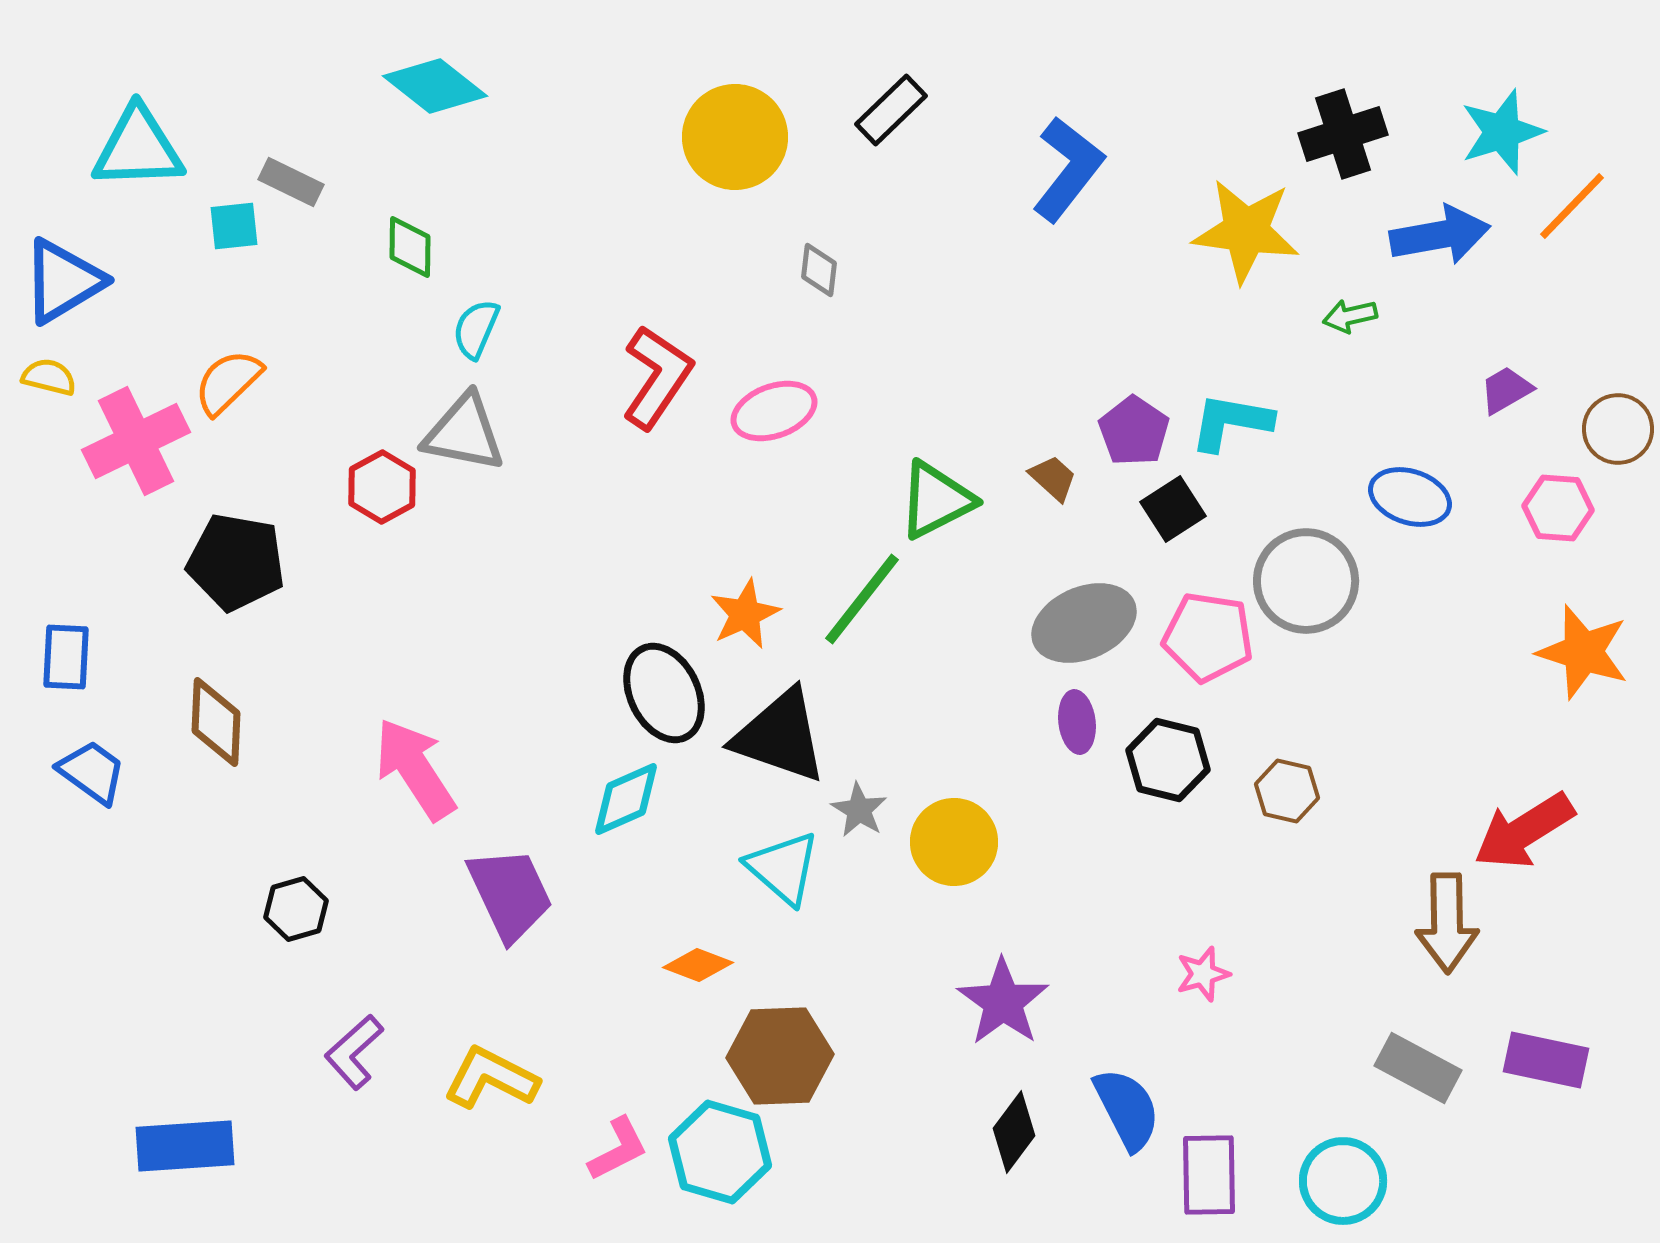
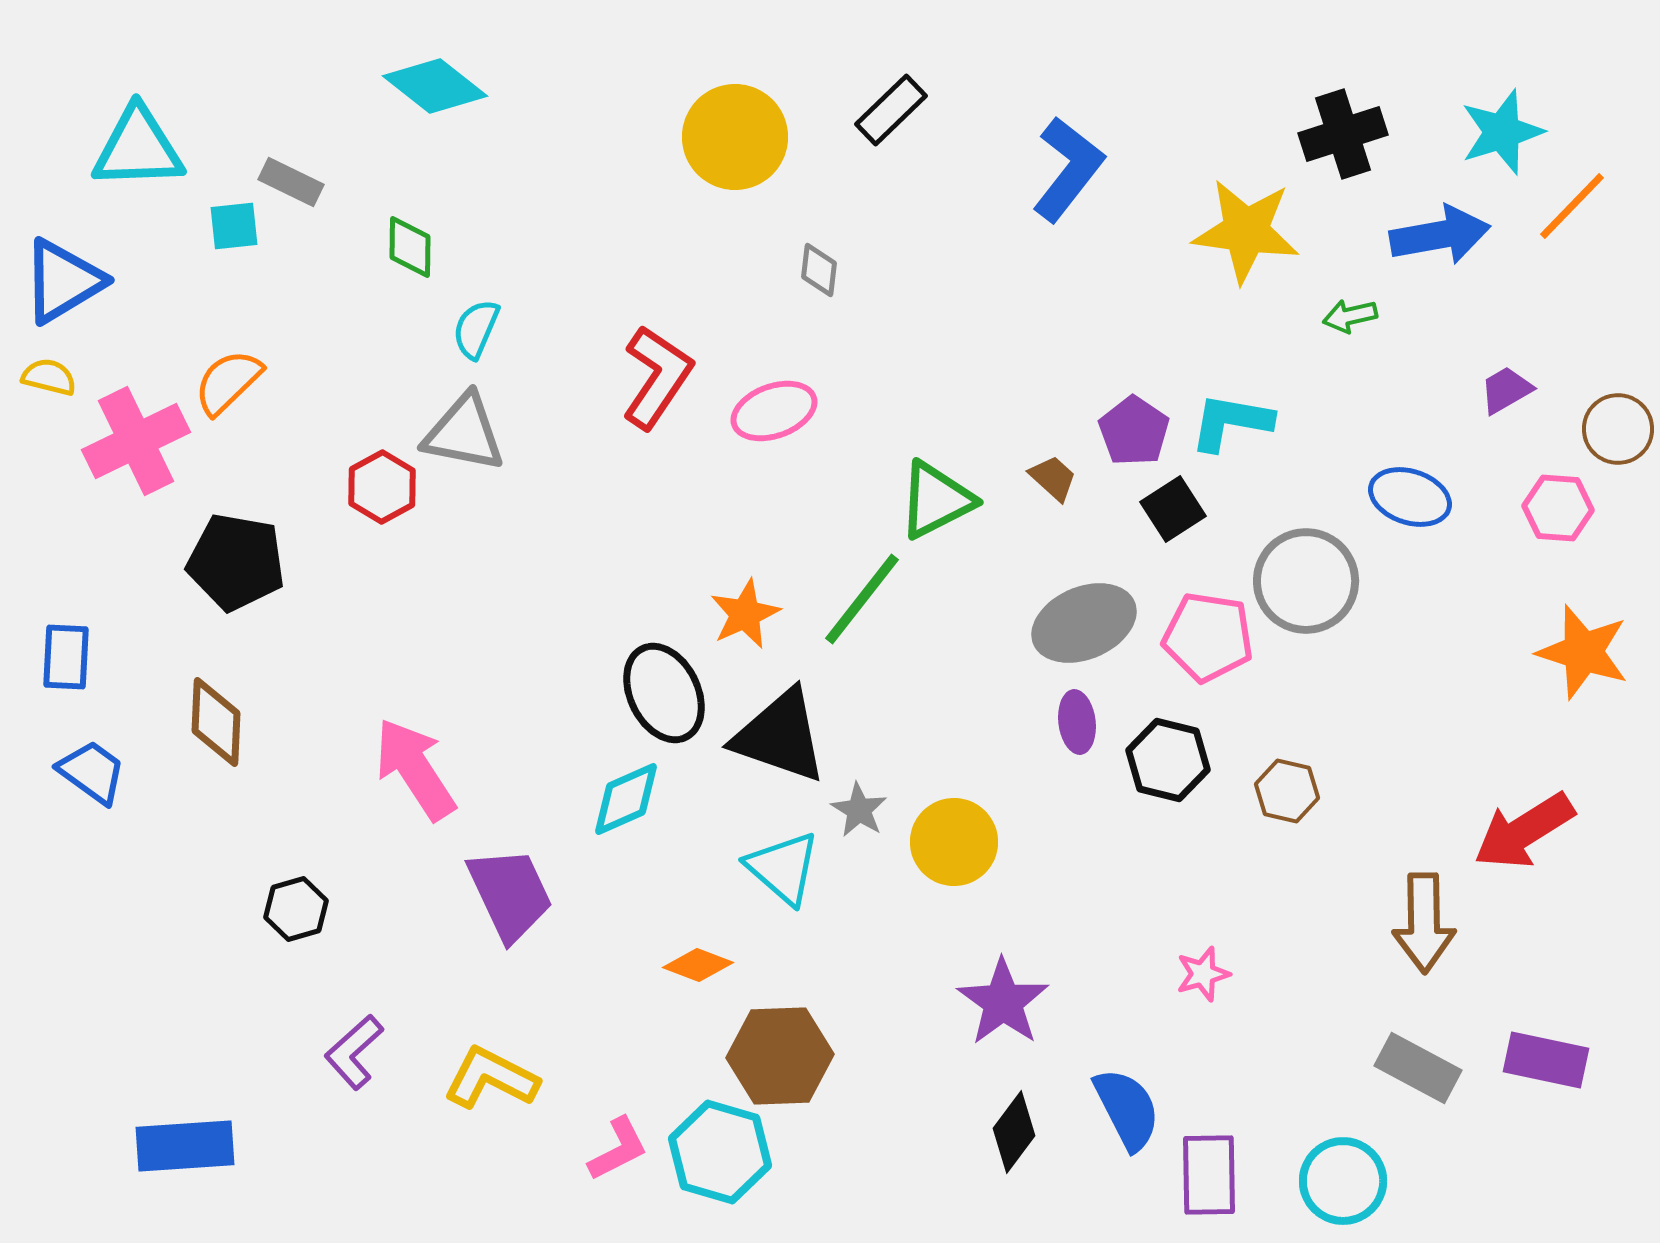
brown arrow at (1447, 923): moved 23 px left
